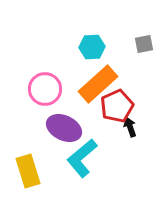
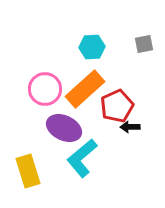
orange rectangle: moved 13 px left, 5 px down
black arrow: rotated 72 degrees counterclockwise
